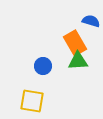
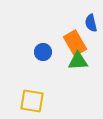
blue semicircle: moved 2 px down; rotated 120 degrees counterclockwise
blue circle: moved 14 px up
